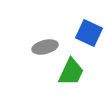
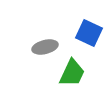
green trapezoid: moved 1 px right, 1 px down
